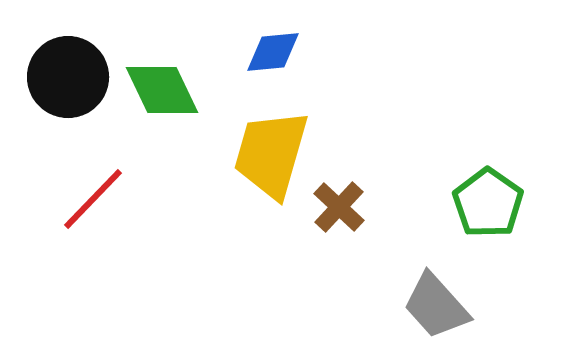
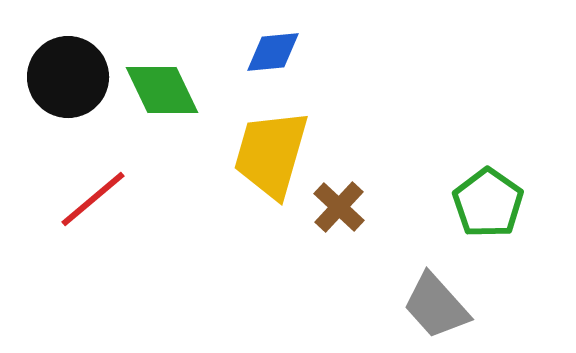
red line: rotated 6 degrees clockwise
